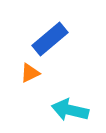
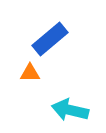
orange triangle: rotated 25 degrees clockwise
